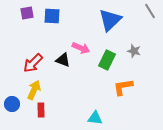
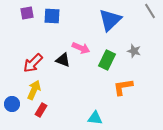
red rectangle: rotated 32 degrees clockwise
